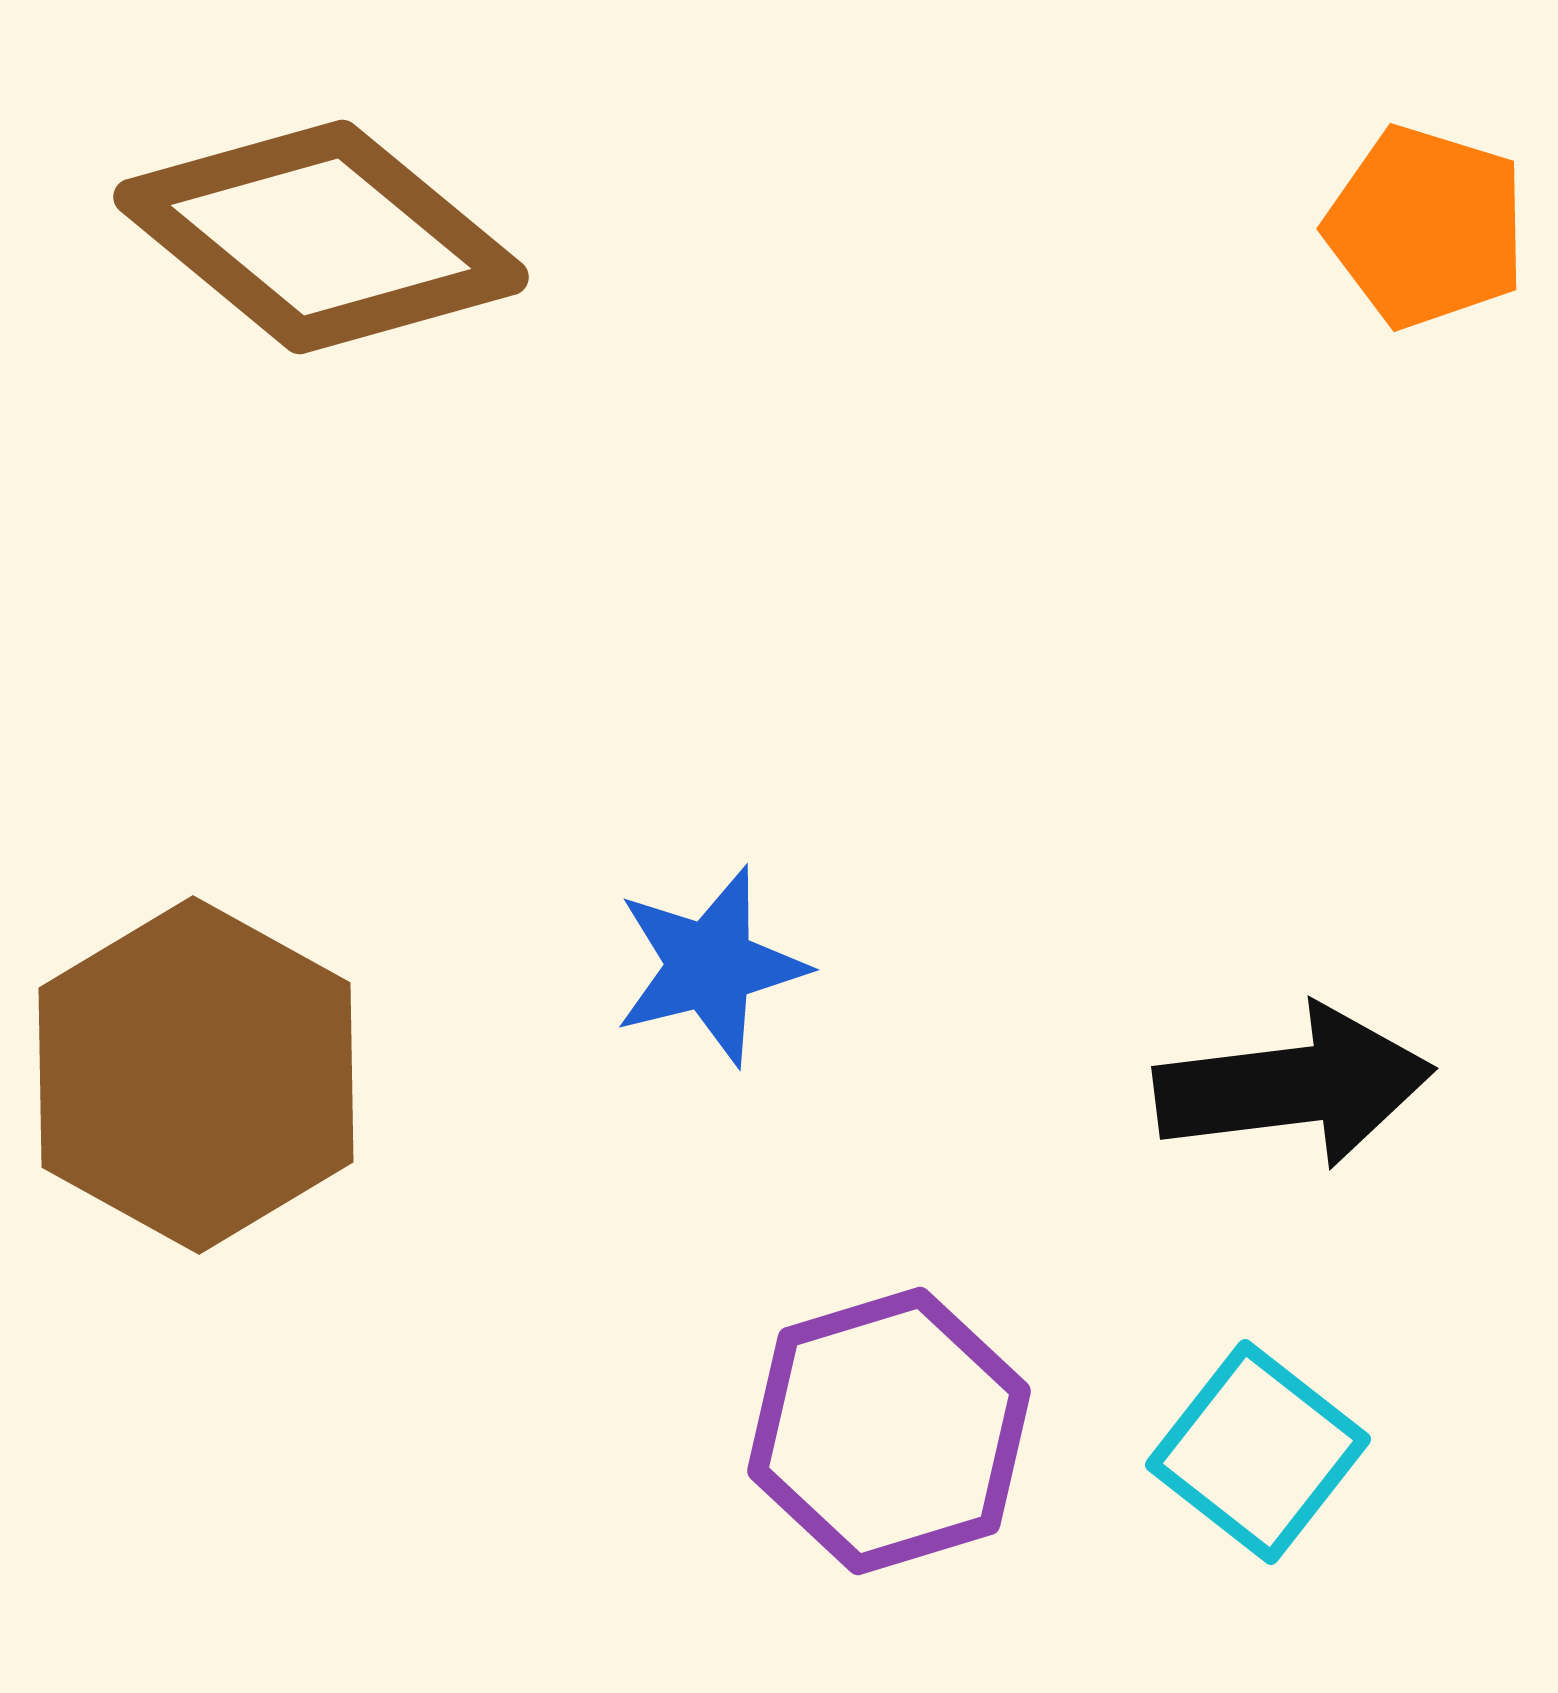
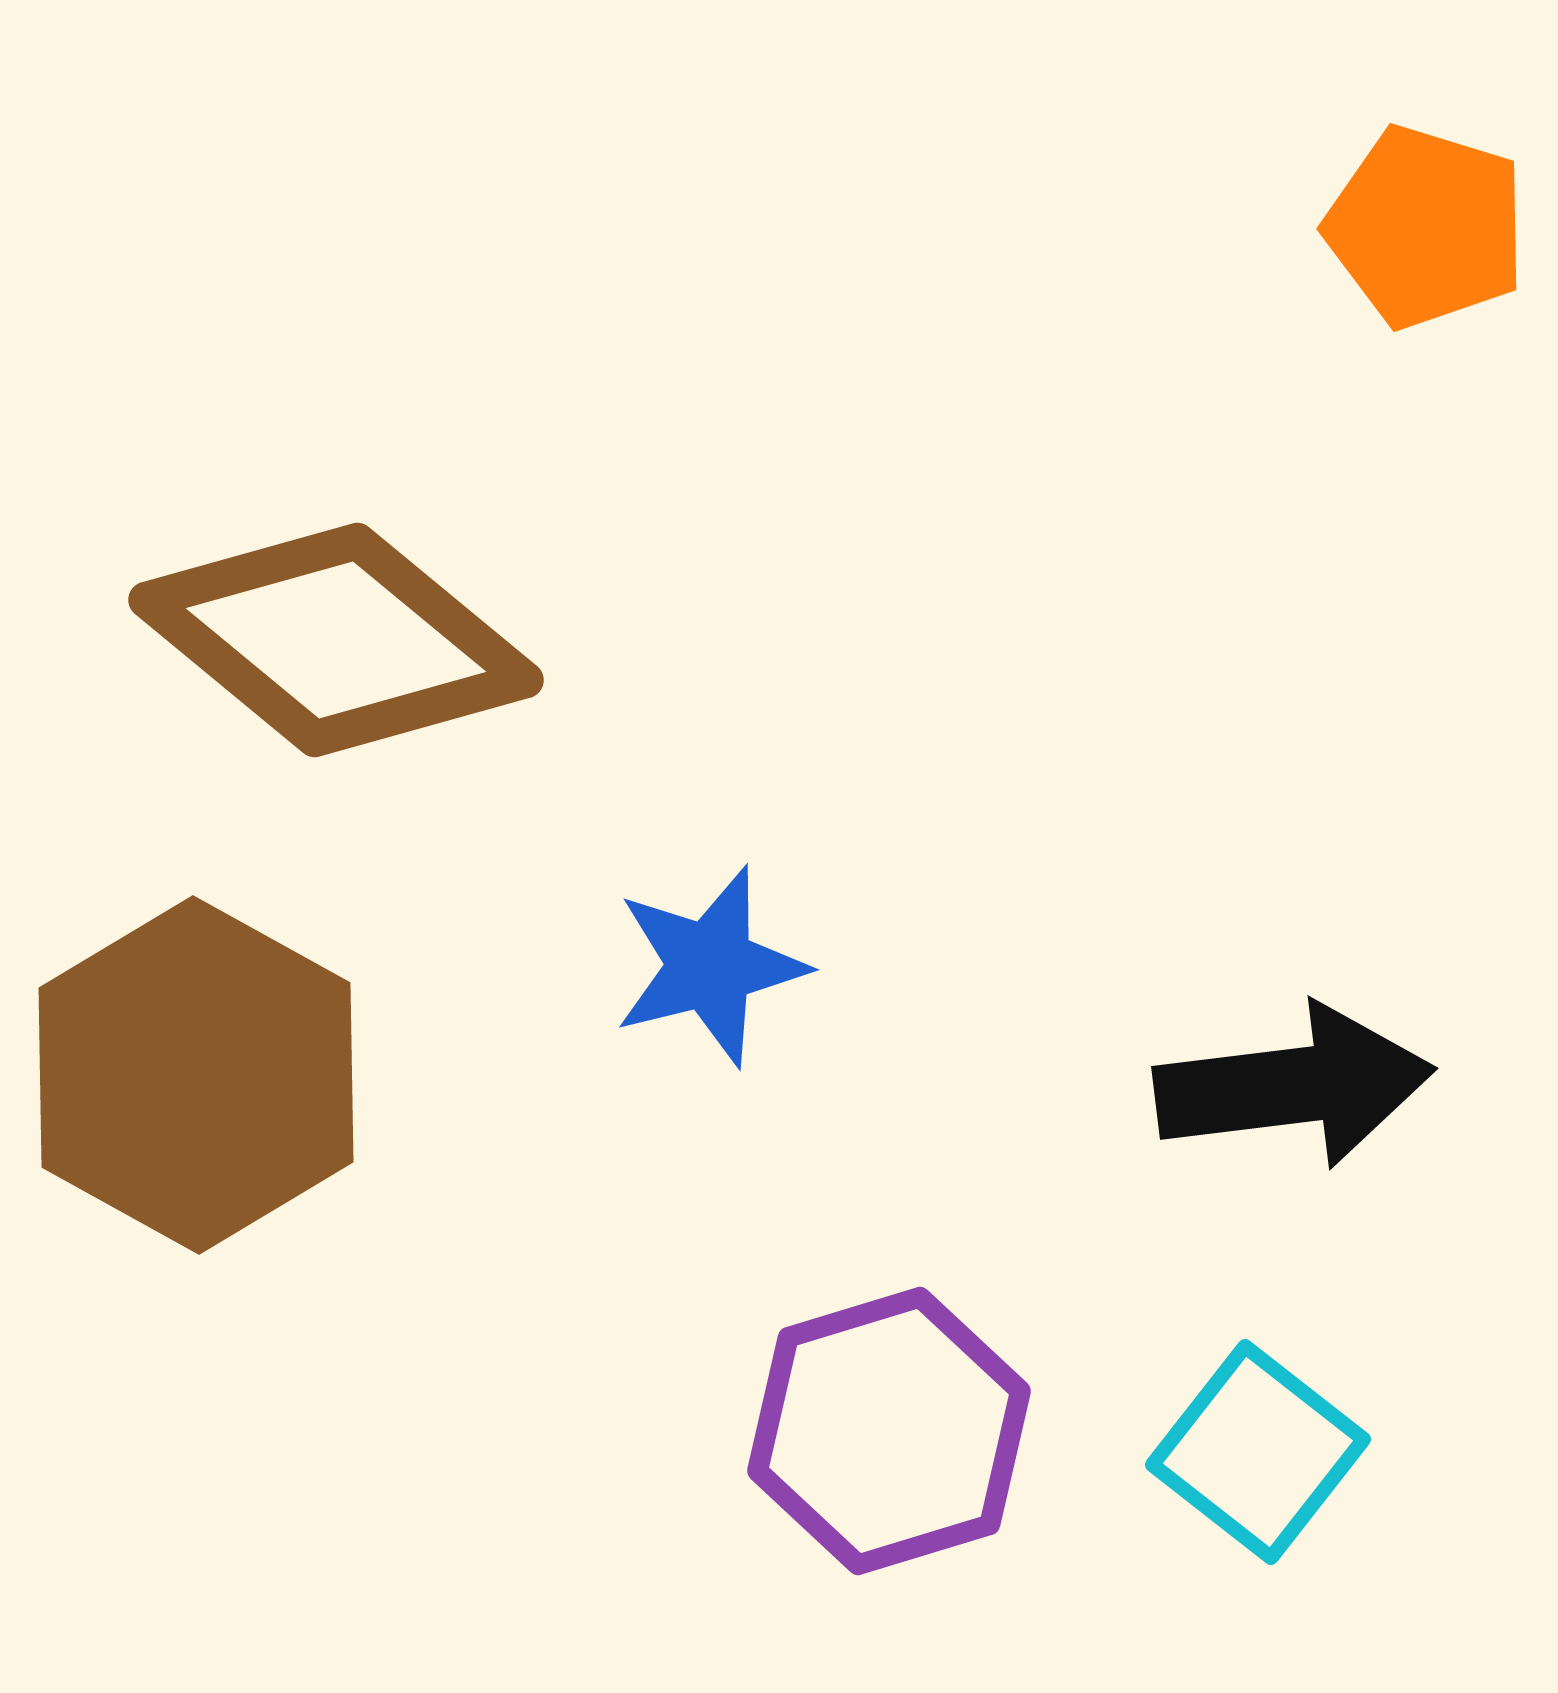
brown diamond: moved 15 px right, 403 px down
